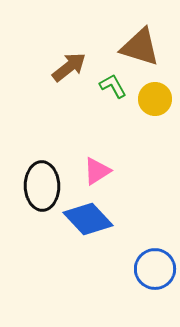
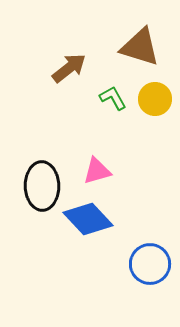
brown arrow: moved 1 px down
green L-shape: moved 12 px down
pink triangle: rotated 16 degrees clockwise
blue circle: moved 5 px left, 5 px up
